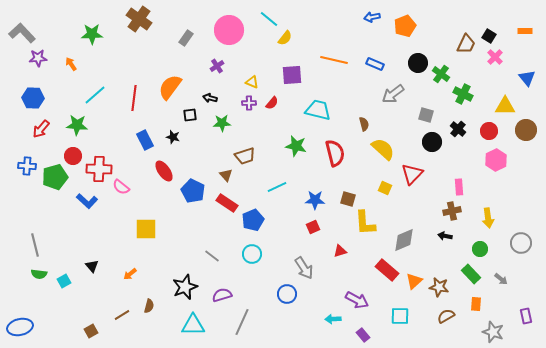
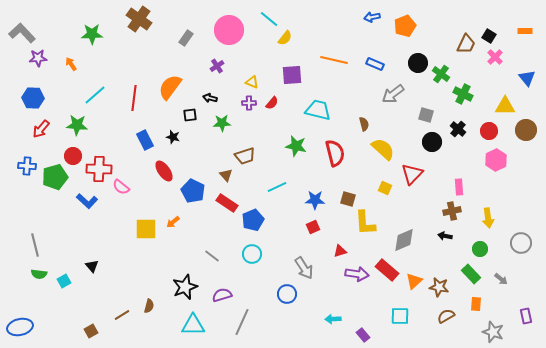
orange arrow at (130, 274): moved 43 px right, 52 px up
purple arrow at (357, 300): moved 26 px up; rotated 20 degrees counterclockwise
